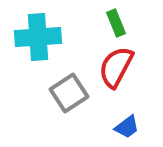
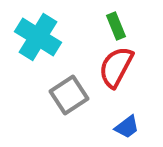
green rectangle: moved 3 px down
cyan cross: rotated 36 degrees clockwise
gray square: moved 2 px down
